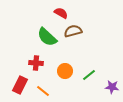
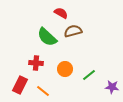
orange circle: moved 2 px up
